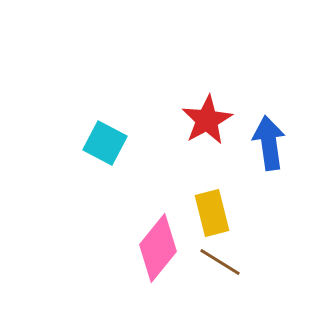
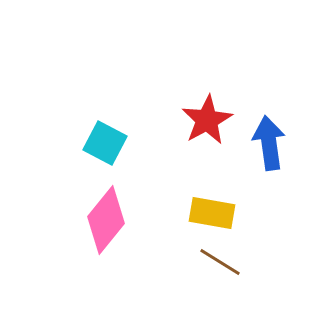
yellow rectangle: rotated 66 degrees counterclockwise
pink diamond: moved 52 px left, 28 px up
